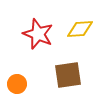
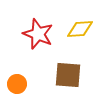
brown square: rotated 12 degrees clockwise
